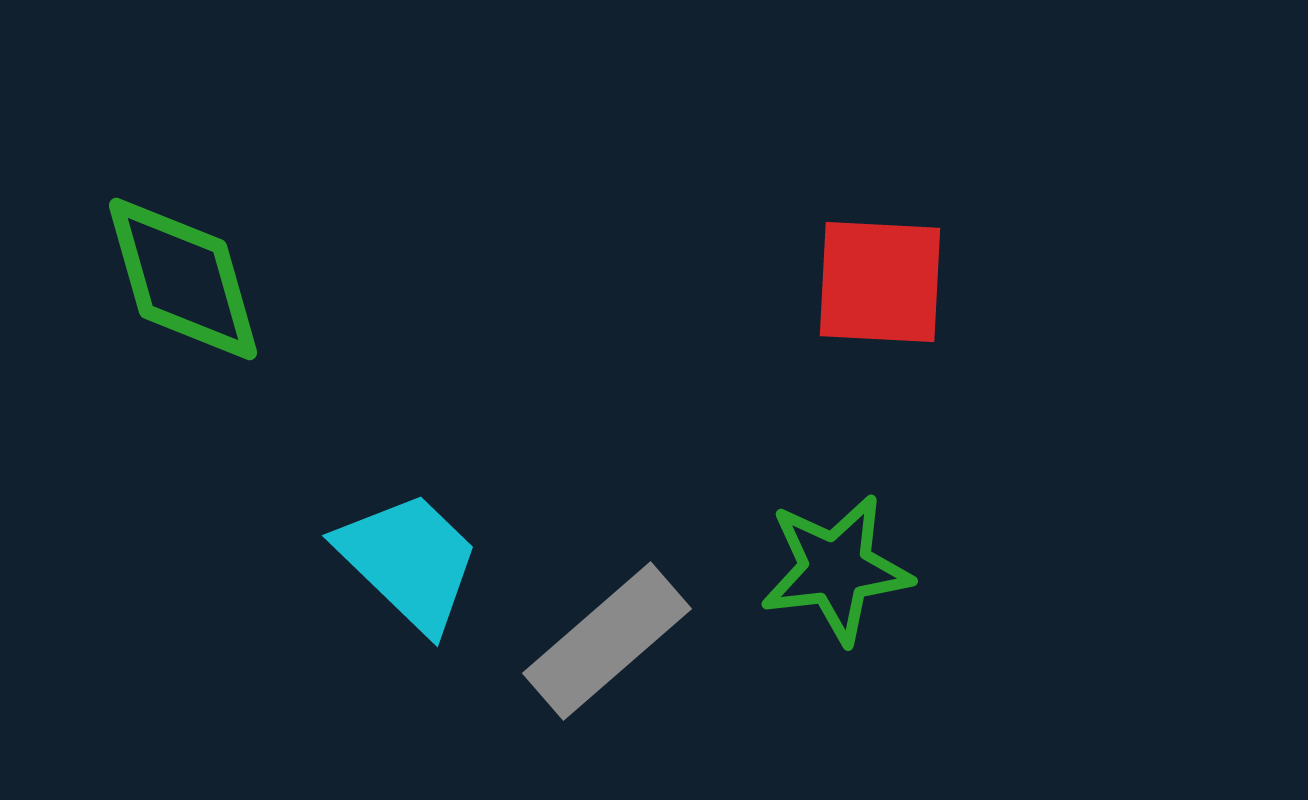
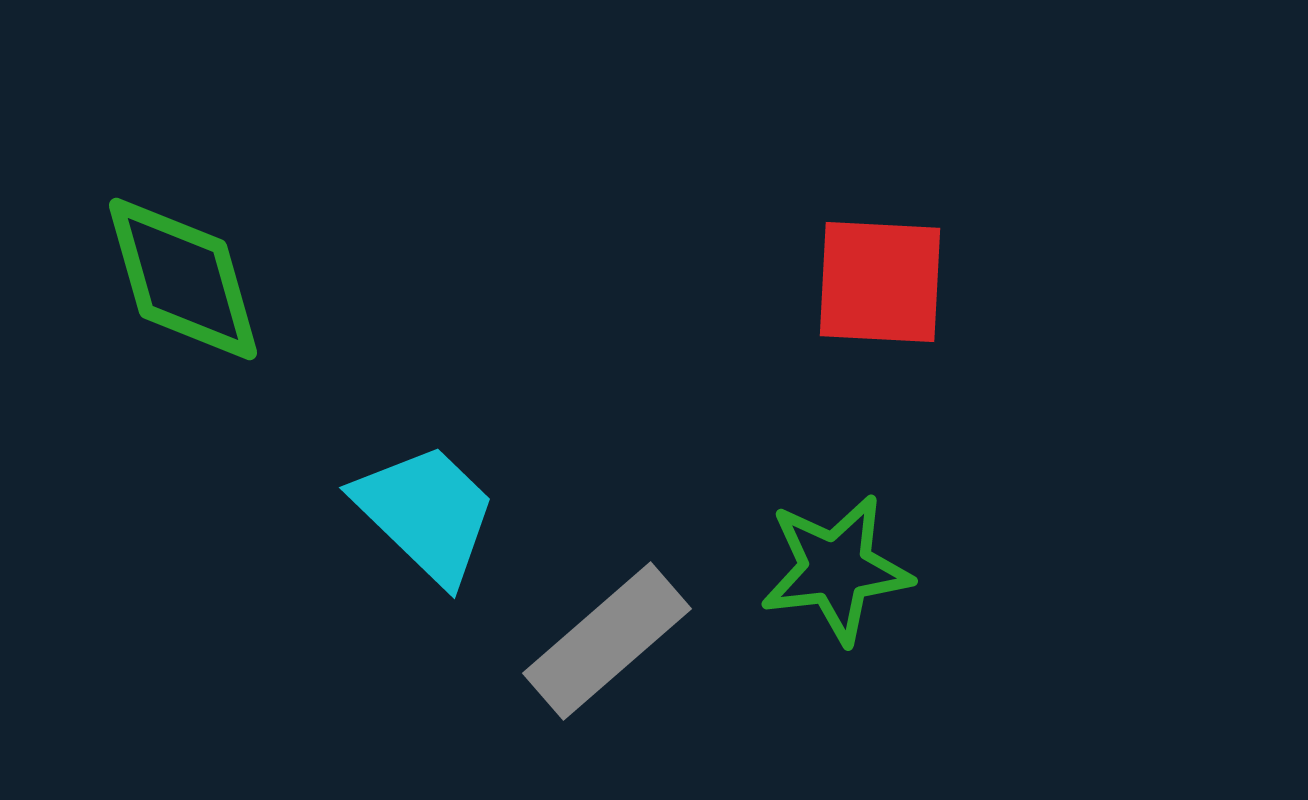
cyan trapezoid: moved 17 px right, 48 px up
